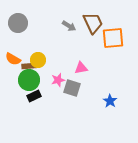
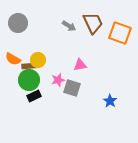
orange square: moved 7 px right, 5 px up; rotated 25 degrees clockwise
pink triangle: moved 1 px left, 3 px up
